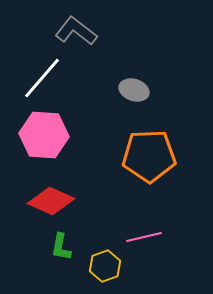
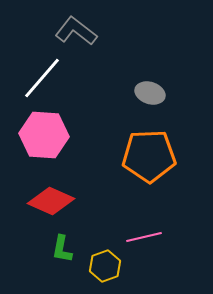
gray ellipse: moved 16 px right, 3 px down
green L-shape: moved 1 px right, 2 px down
